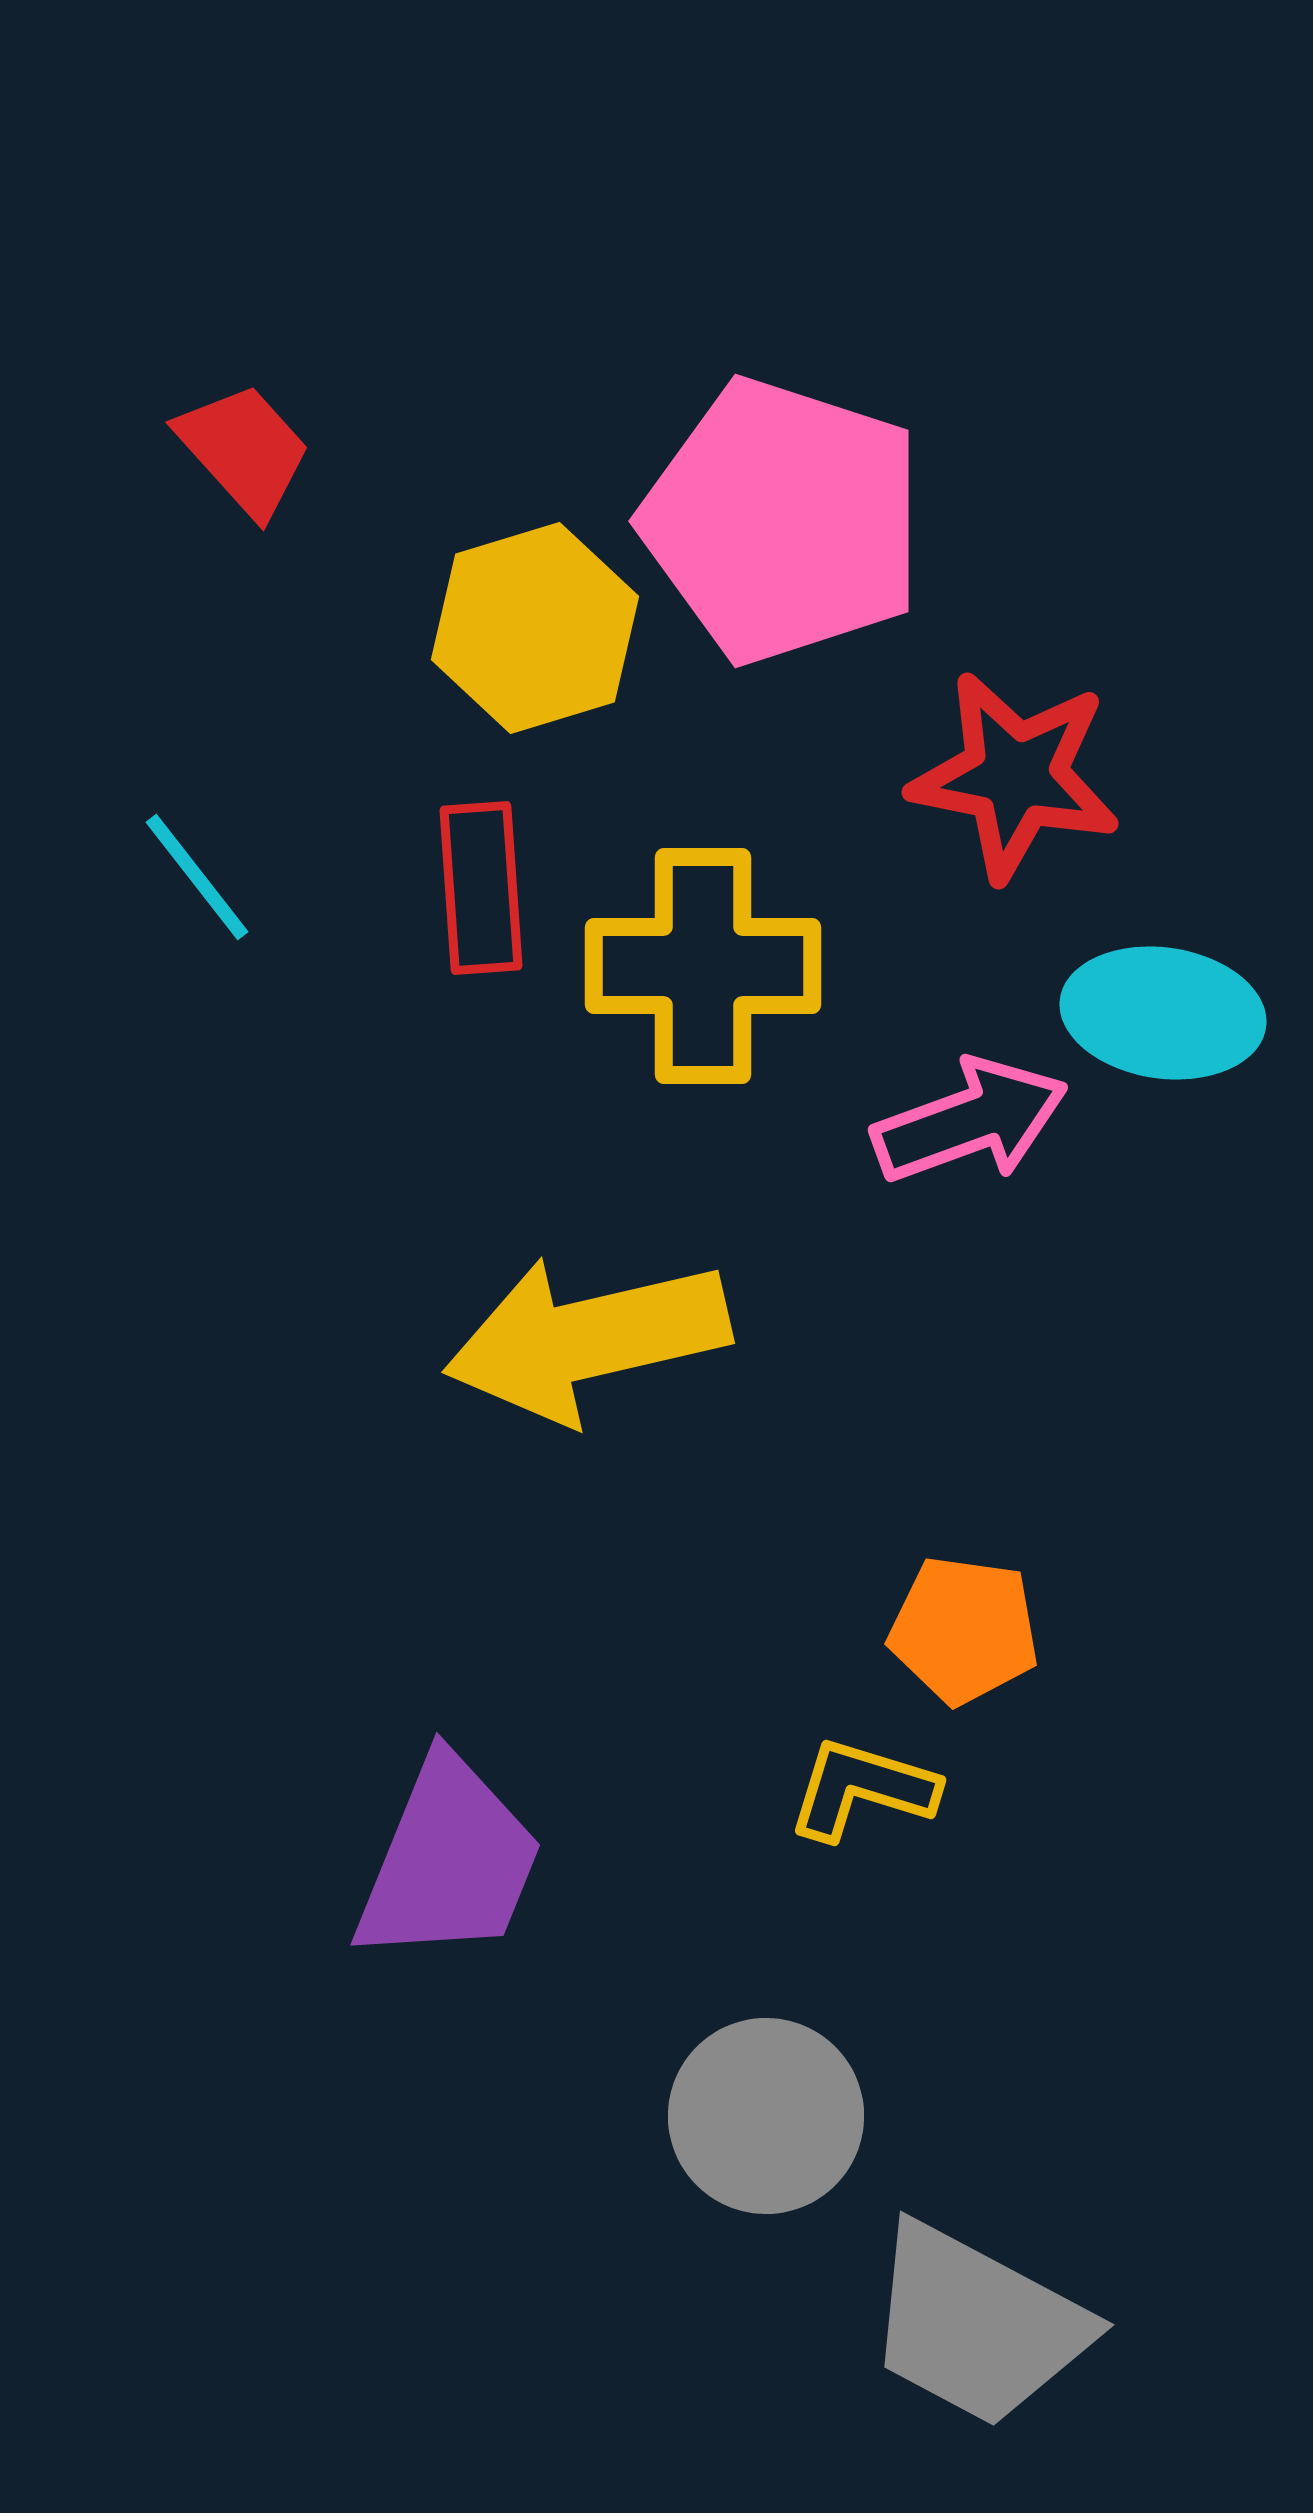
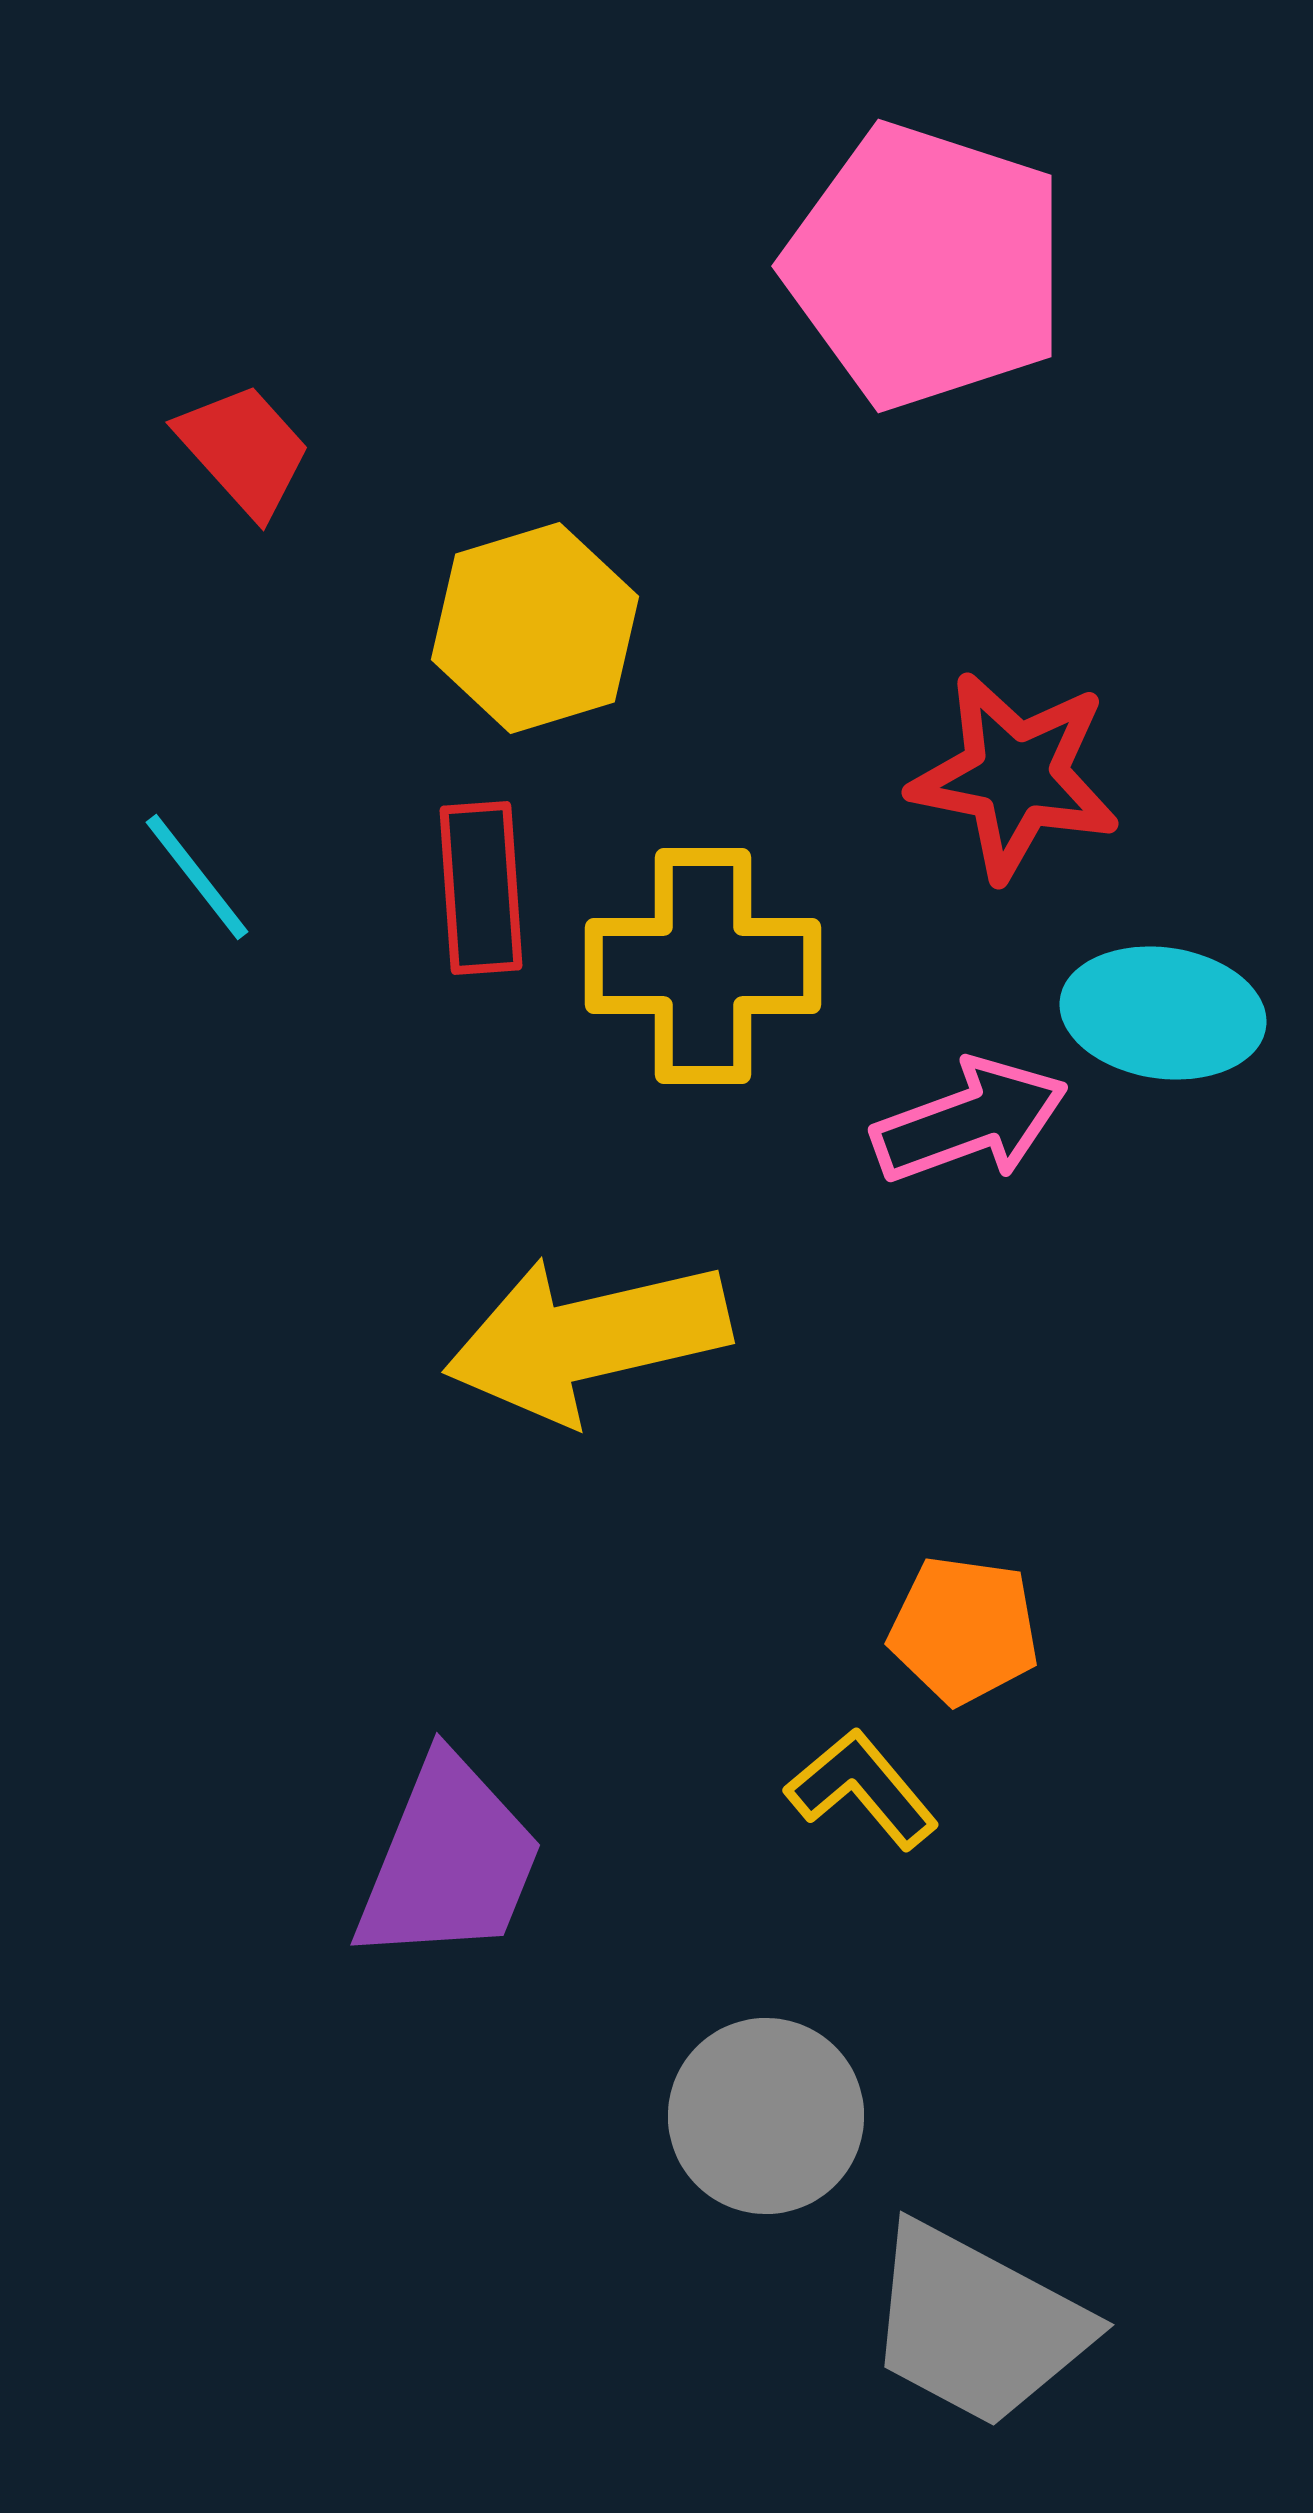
pink pentagon: moved 143 px right, 255 px up
yellow L-shape: rotated 33 degrees clockwise
